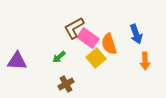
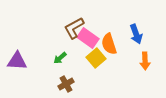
green arrow: moved 1 px right, 1 px down
